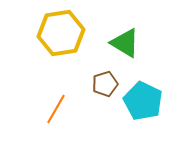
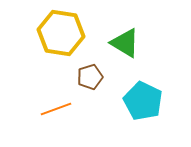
yellow hexagon: rotated 18 degrees clockwise
brown pentagon: moved 15 px left, 7 px up
orange line: rotated 40 degrees clockwise
